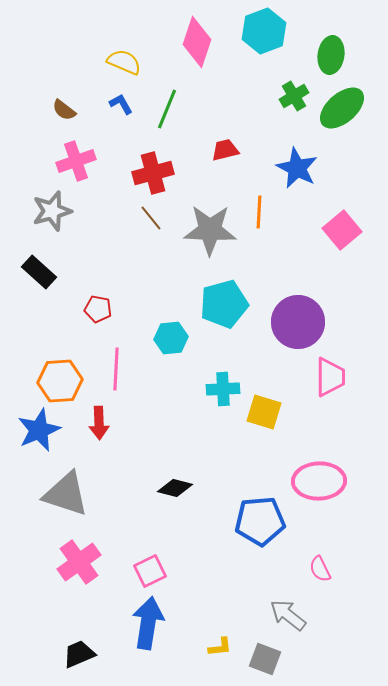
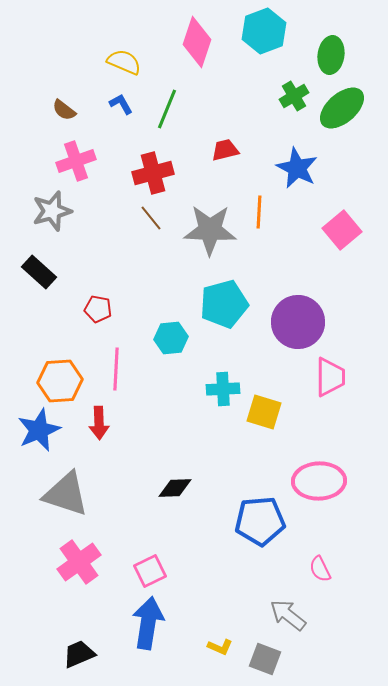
black diamond at (175, 488): rotated 16 degrees counterclockwise
yellow L-shape at (220, 647): rotated 30 degrees clockwise
